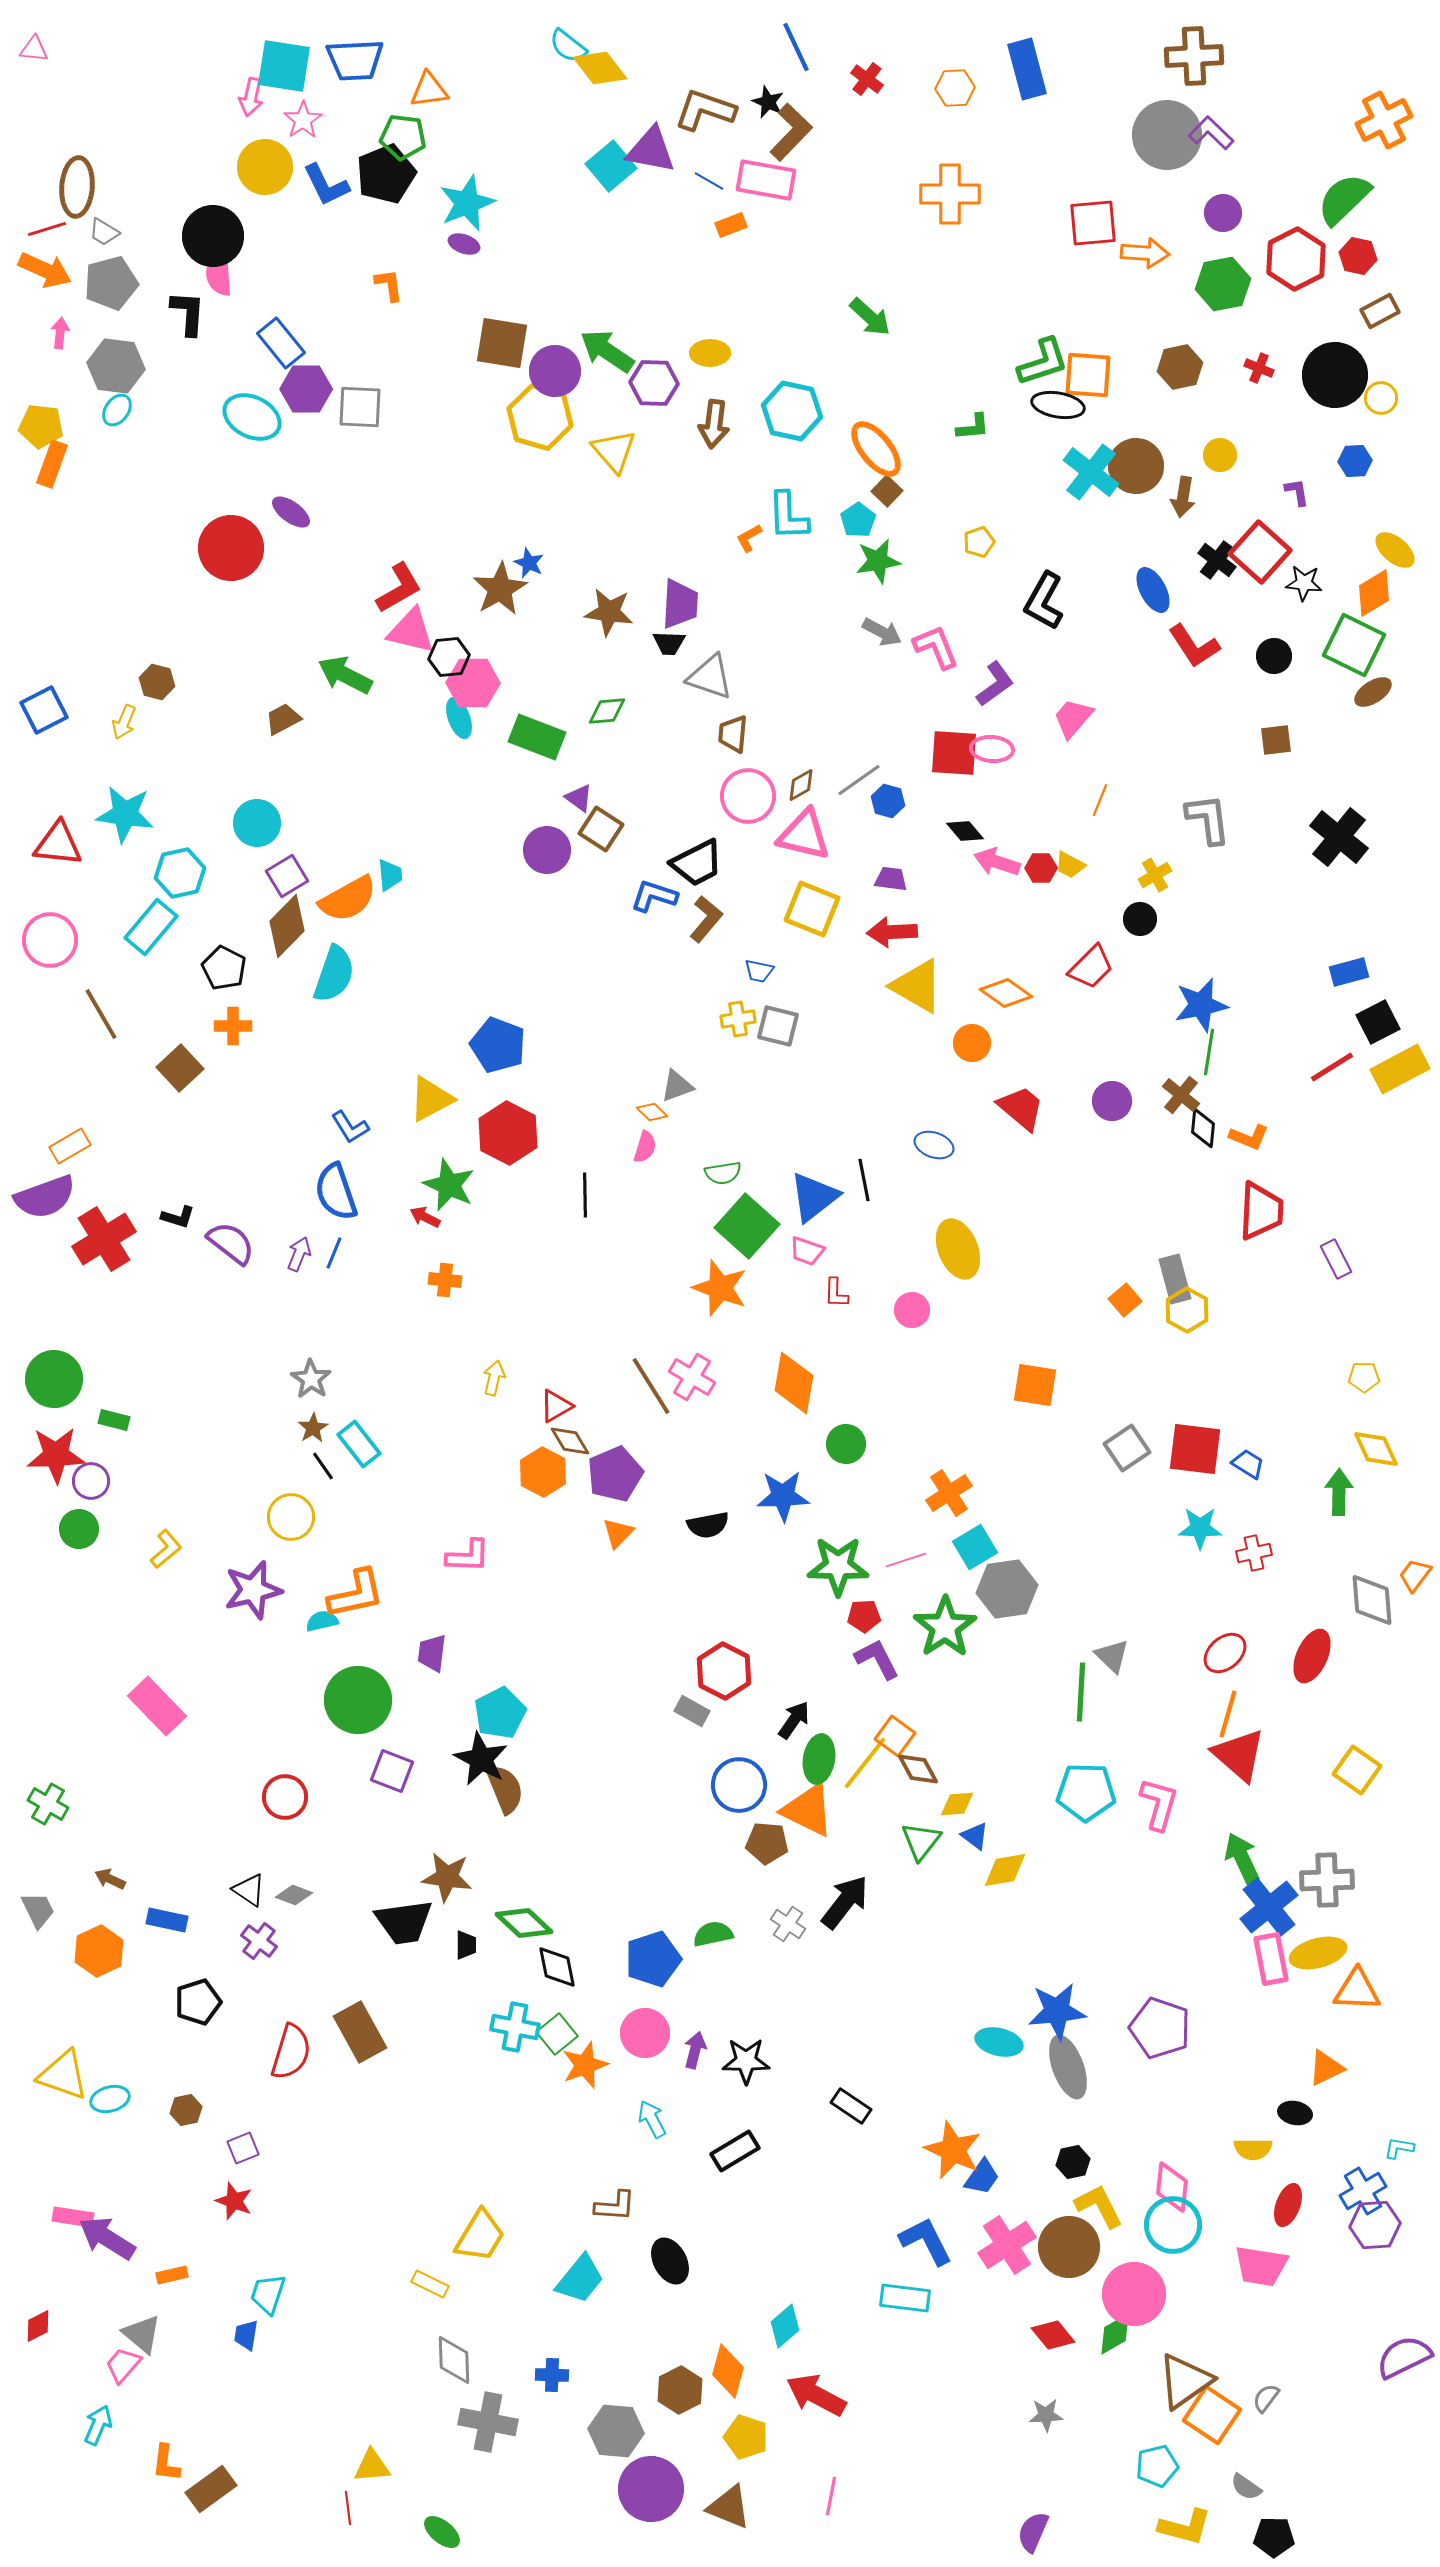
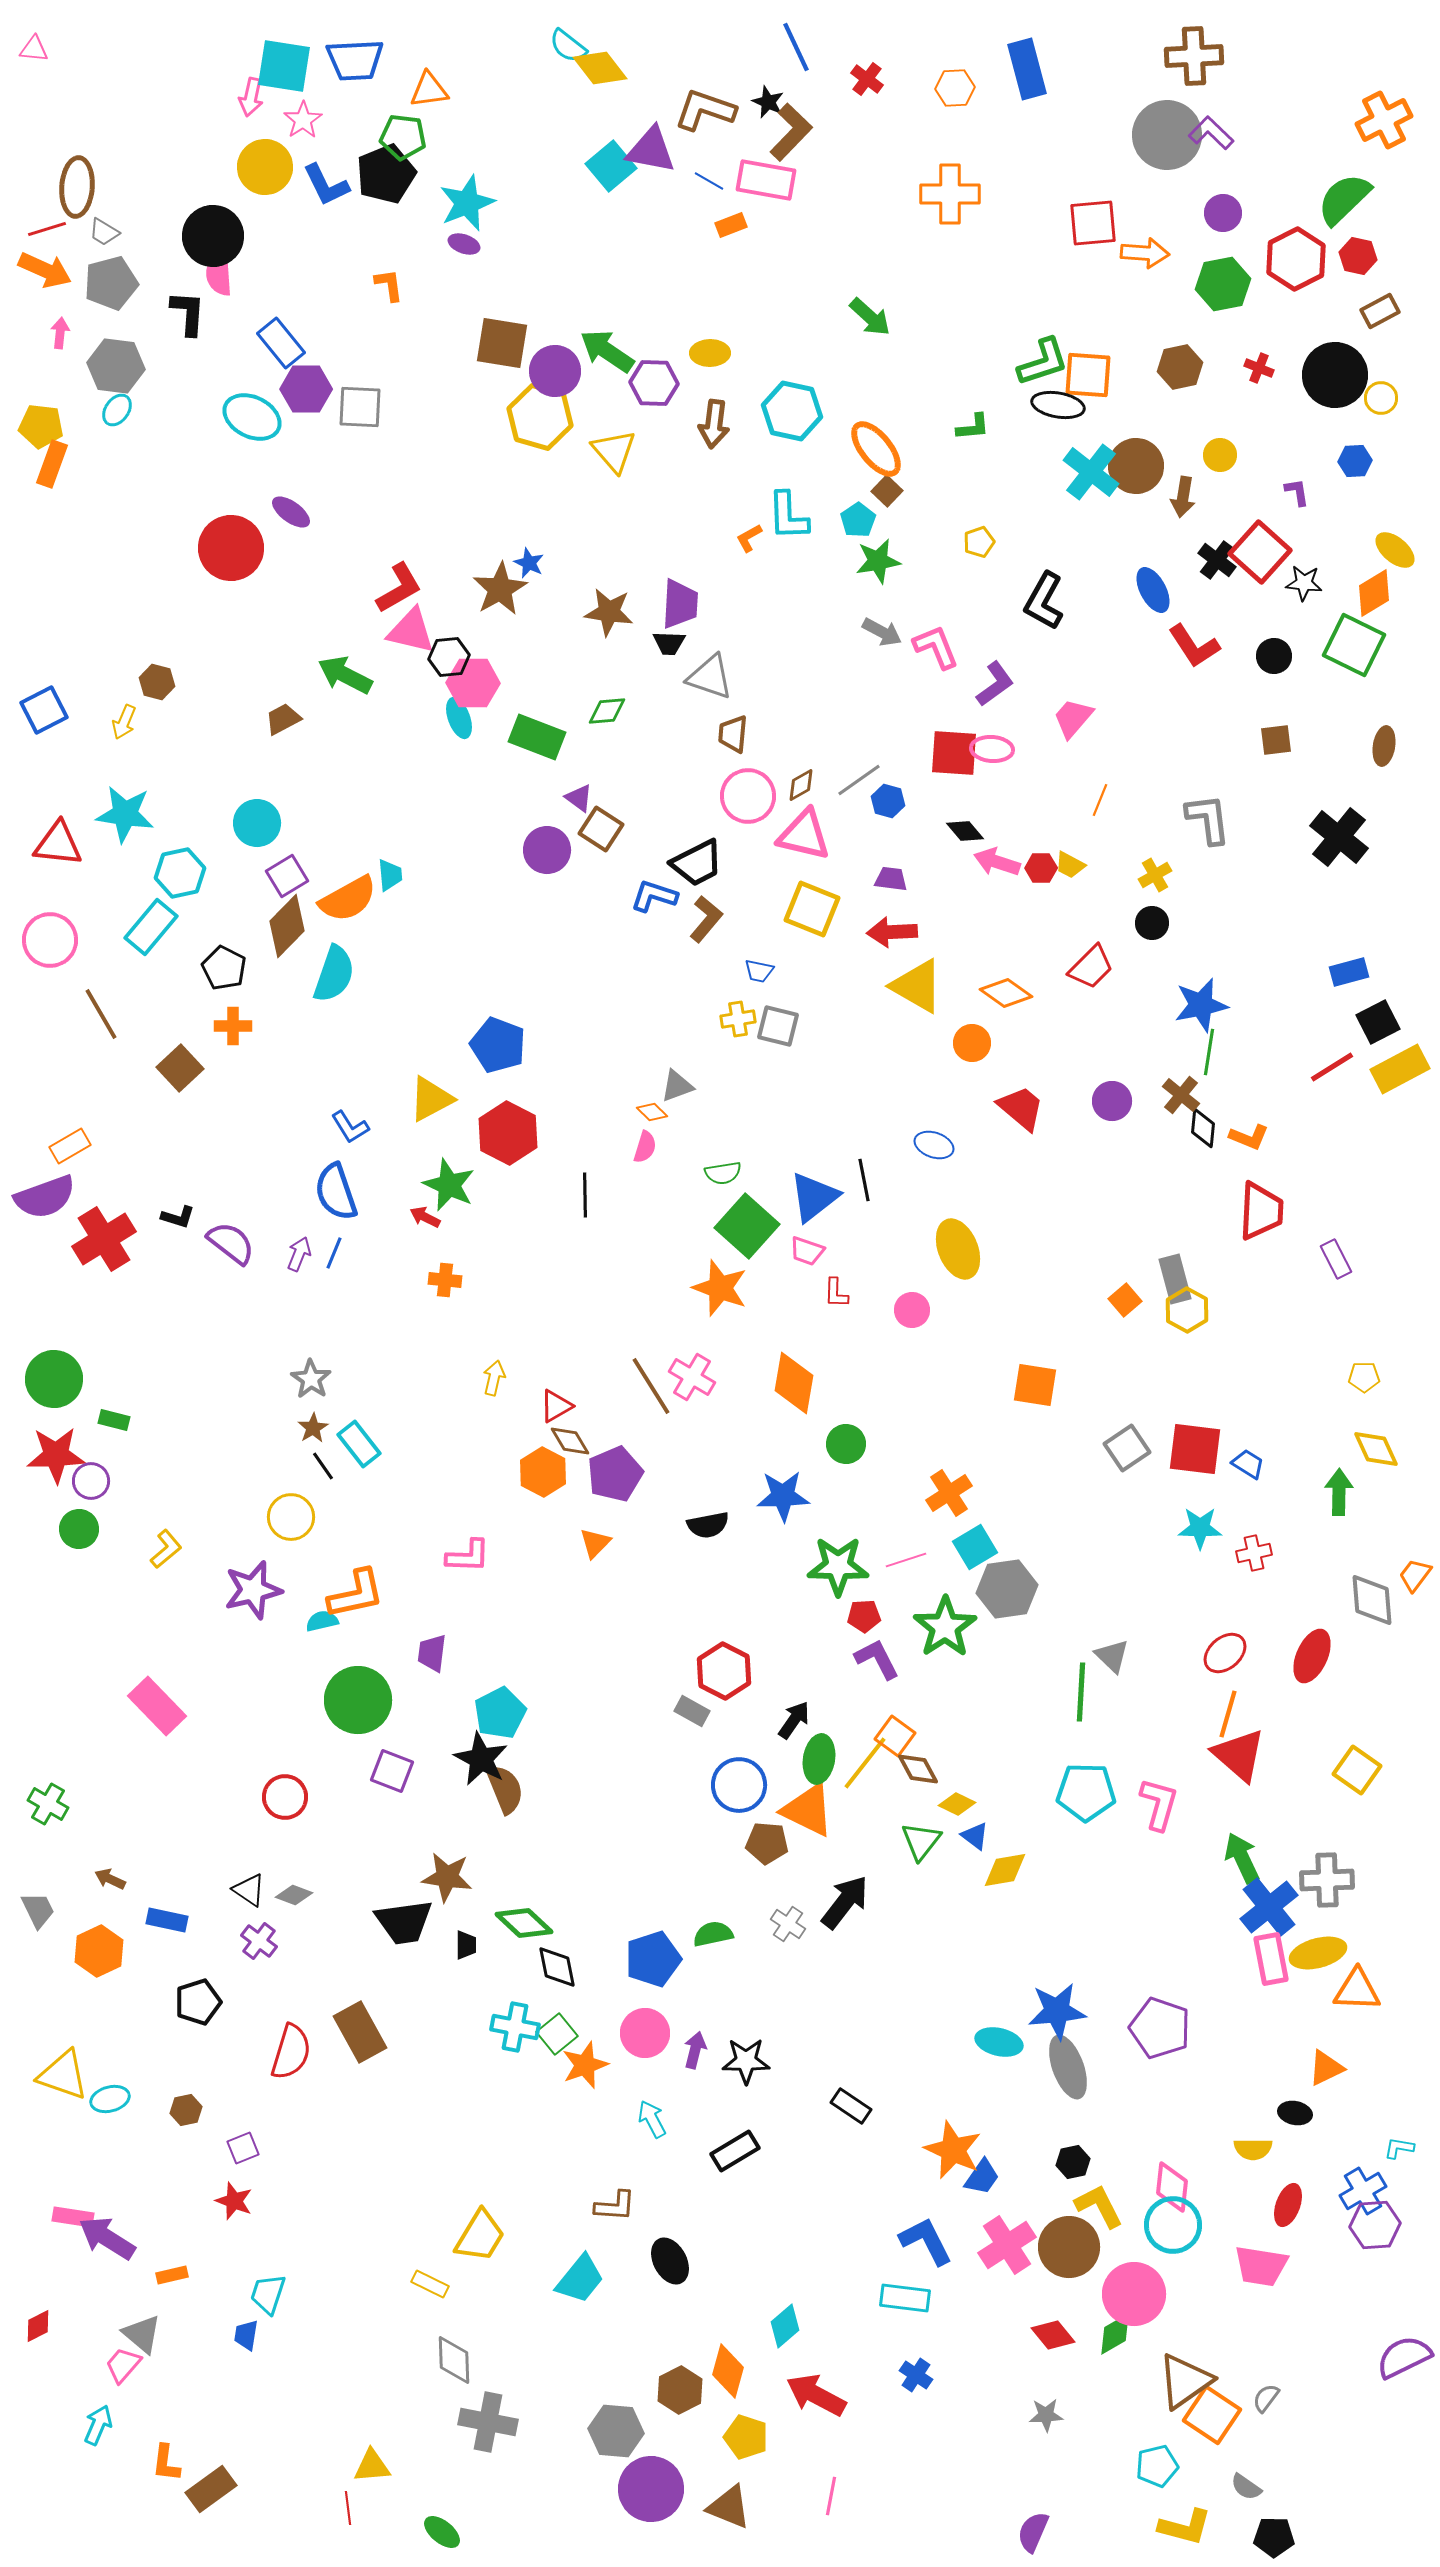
brown ellipse at (1373, 692): moved 11 px right, 54 px down; rotated 48 degrees counterclockwise
black circle at (1140, 919): moved 12 px right, 4 px down
orange triangle at (618, 1533): moved 23 px left, 10 px down
yellow diamond at (957, 1804): rotated 30 degrees clockwise
blue cross at (552, 2375): moved 364 px right; rotated 32 degrees clockwise
